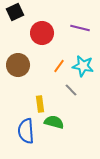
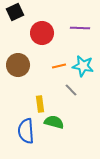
purple line: rotated 12 degrees counterclockwise
orange line: rotated 40 degrees clockwise
